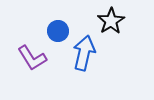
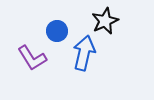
black star: moved 6 px left; rotated 8 degrees clockwise
blue circle: moved 1 px left
